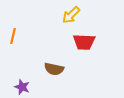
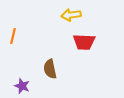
yellow arrow: rotated 36 degrees clockwise
brown semicircle: moved 4 px left; rotated 66 degrees clockwise
purple star: moved 1 px up
